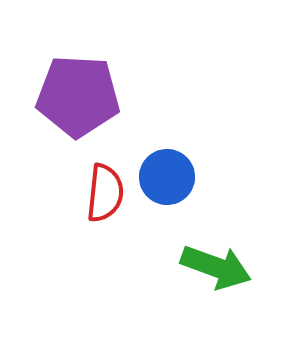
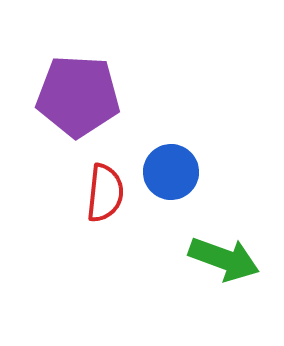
blue circle: moved 4 px right, 5 px up
green arrow: moved 8 px right, 8 px up
